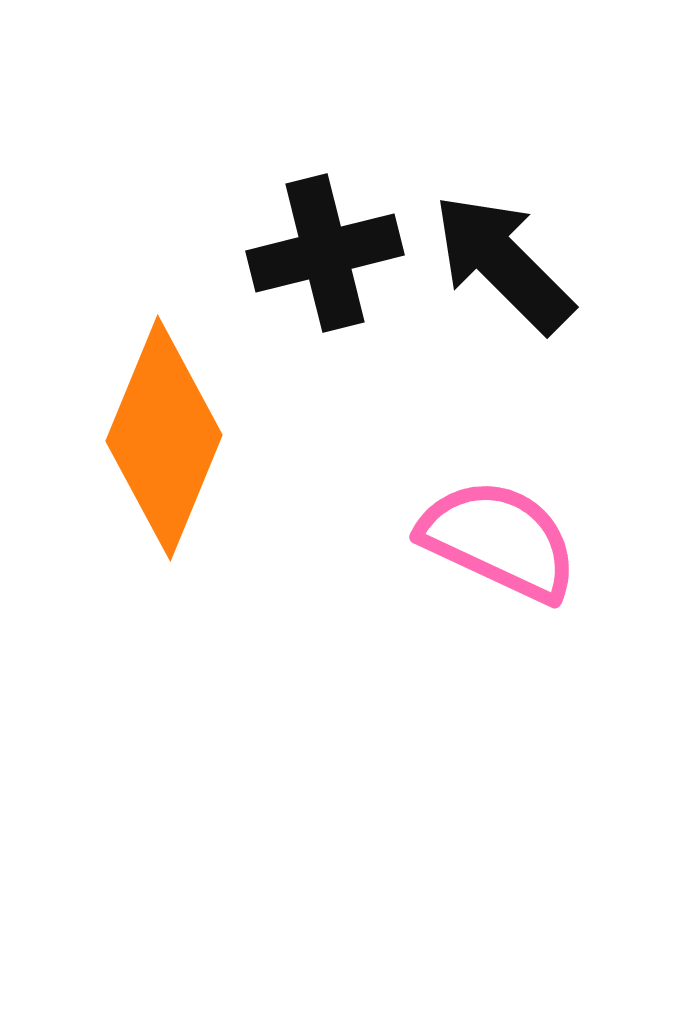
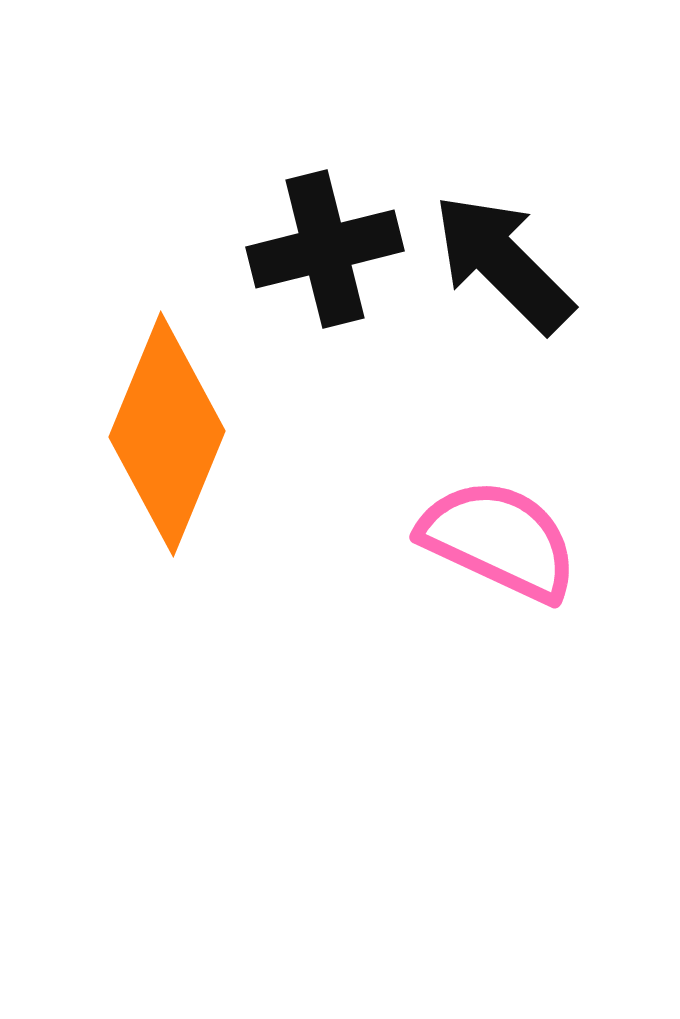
black cross: moved 4 px up
orange diamond: moved 3 px right, 4 px up
